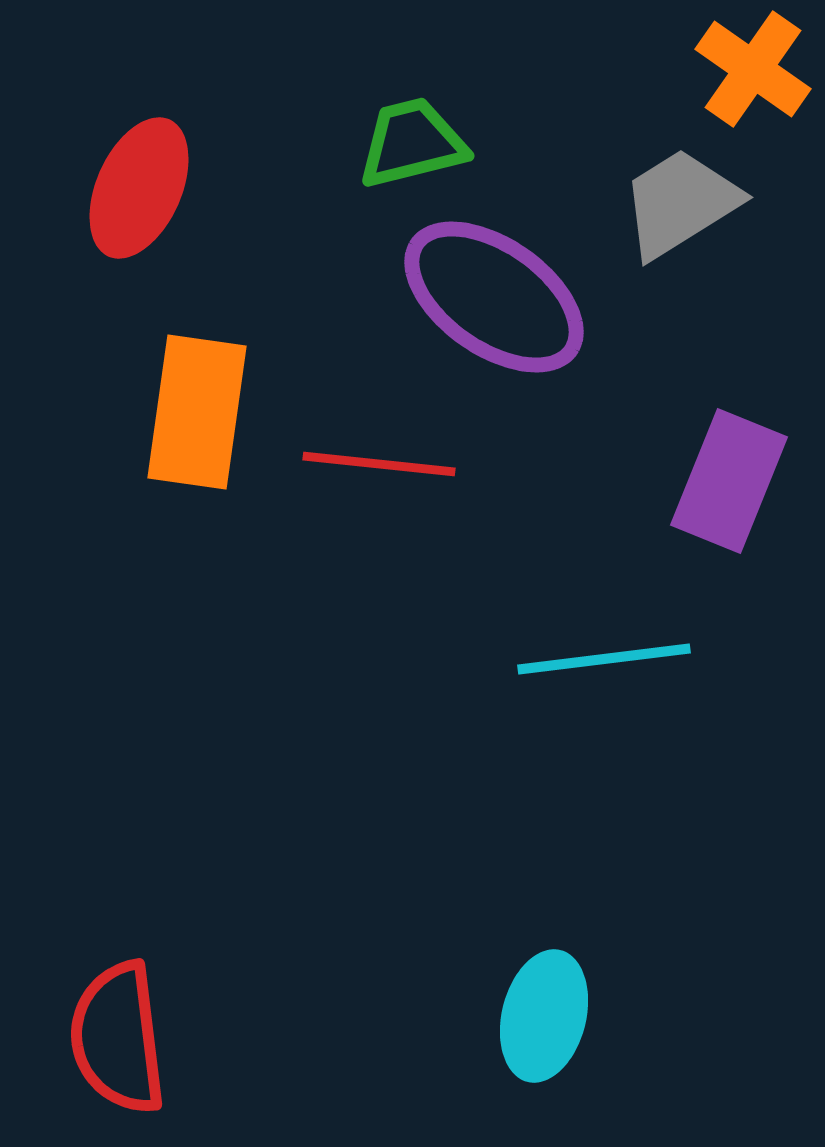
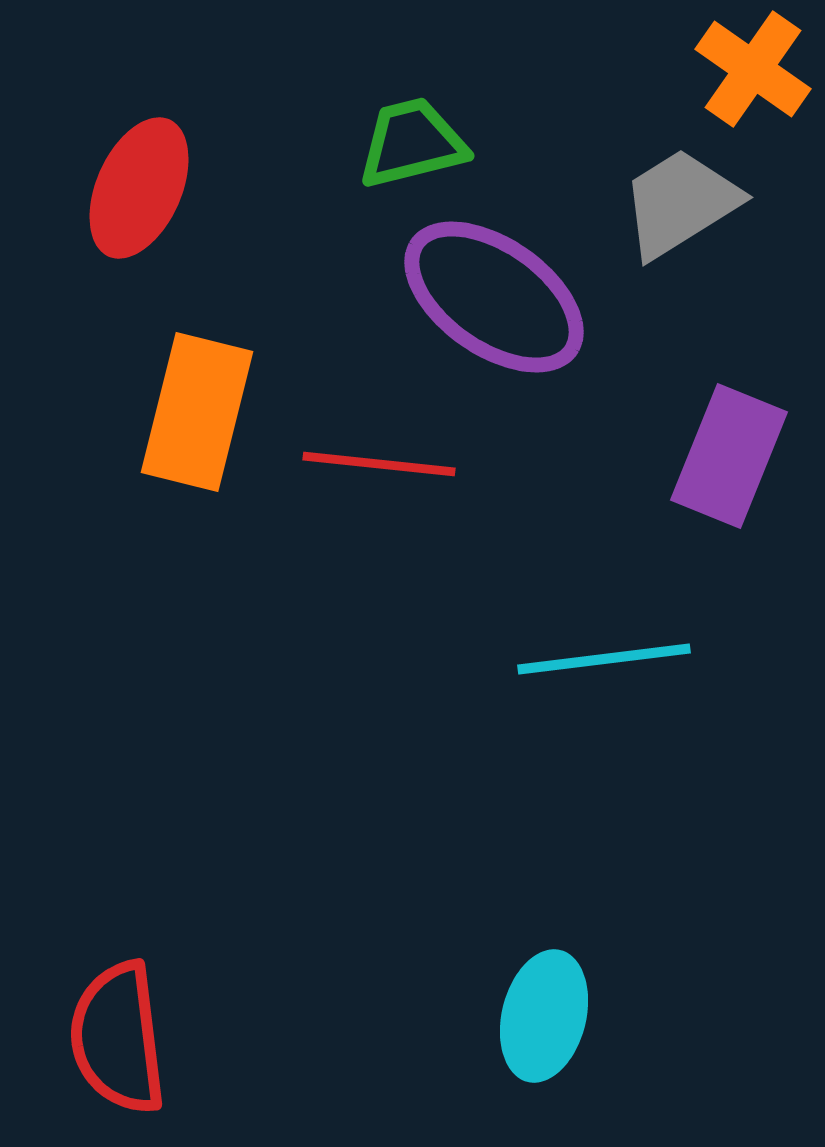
orange rectangle: rotated 6 degrees clockwise
purple rectangle: moved 25 px up
